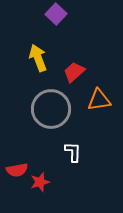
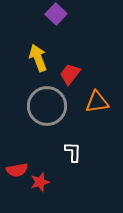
red trapezoid: moved 4 px left, 2 px down; rotated 10 degrees counterclockwise
orange triangle: moved 2 px left, 2 px down
gray circle: moved 4 px left, 3 px up
